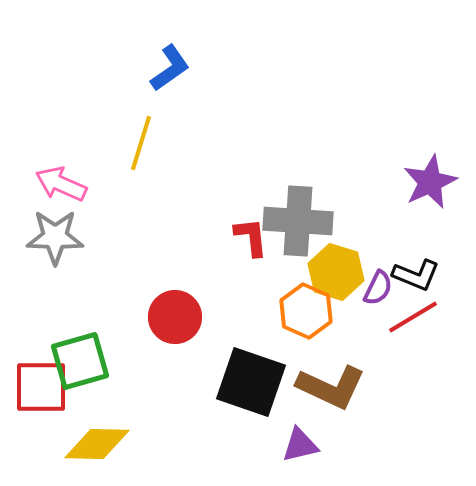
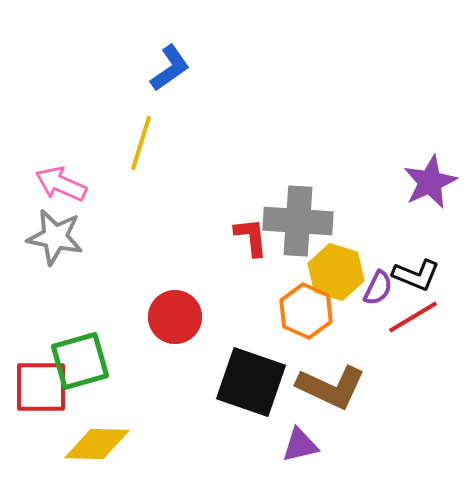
gray star: rotated 10 degrees clockwise
